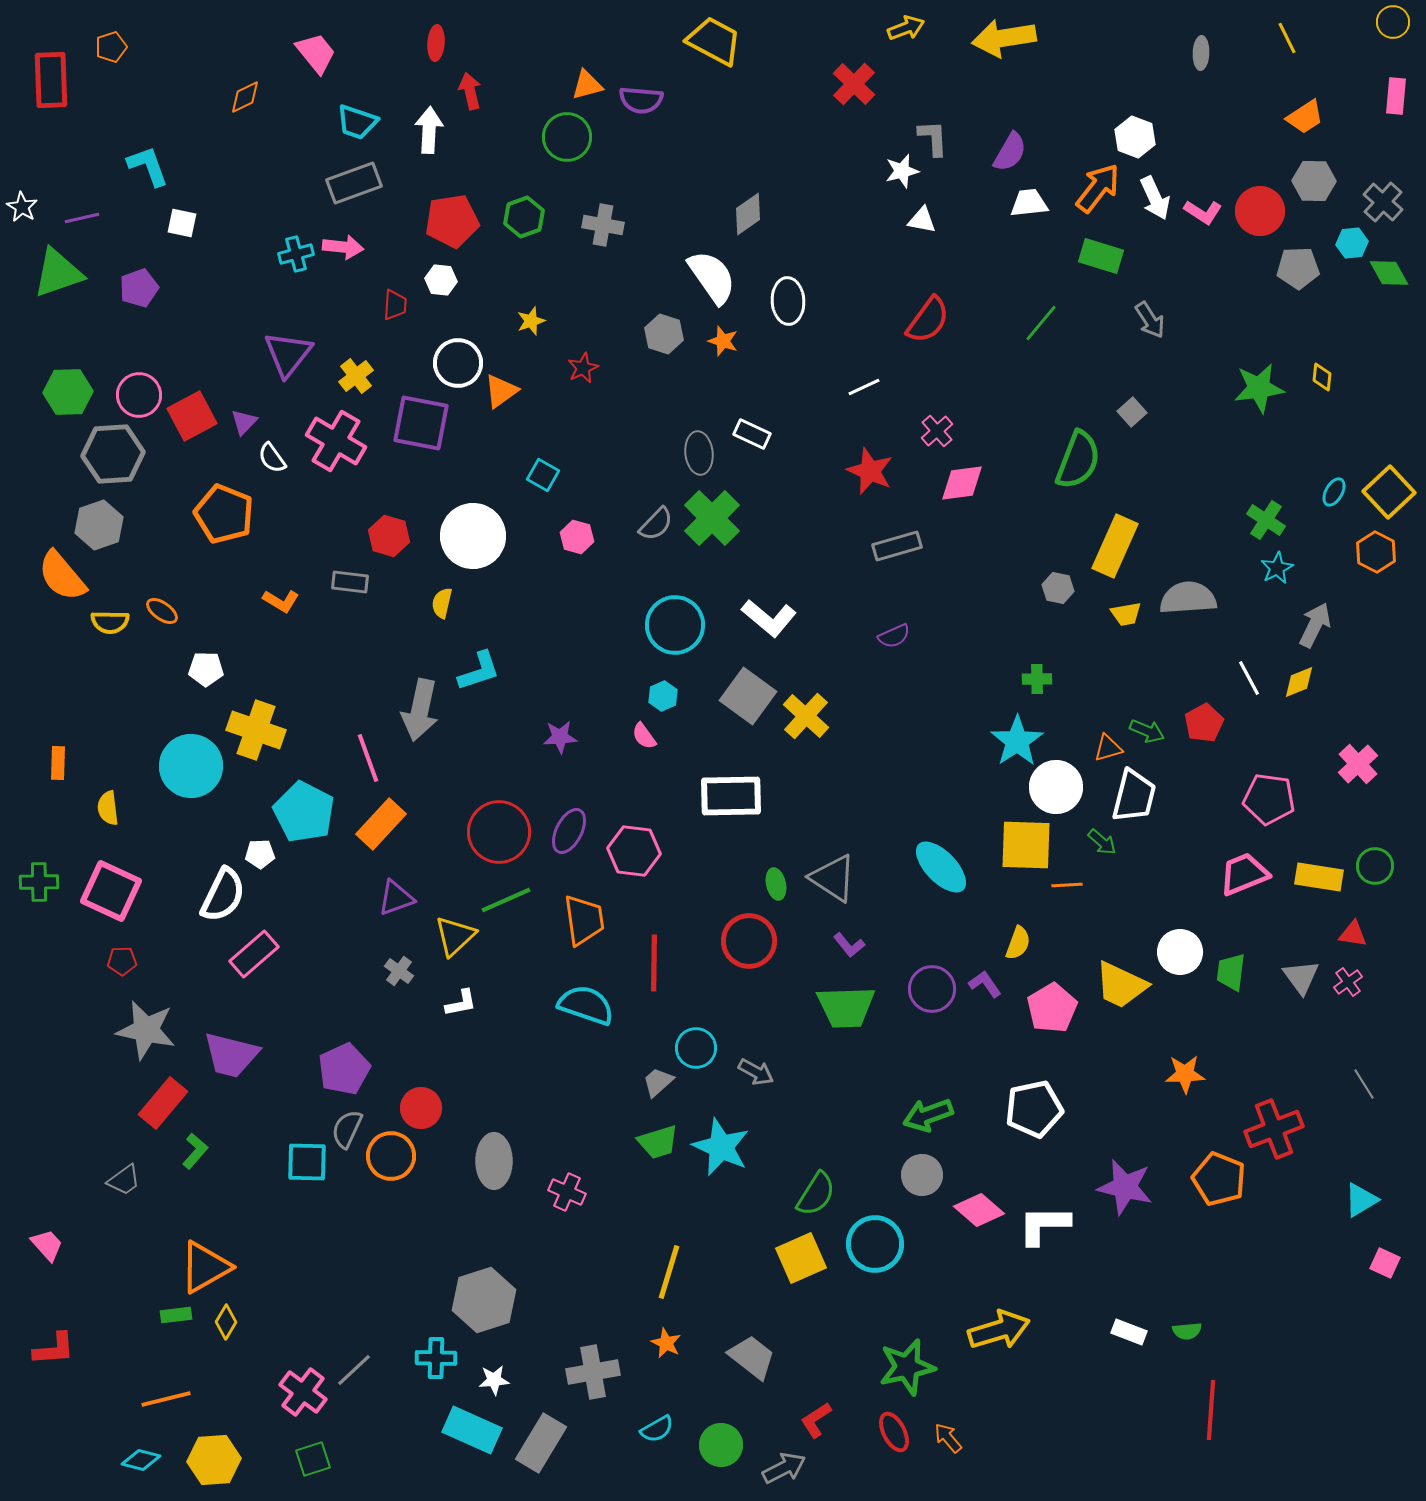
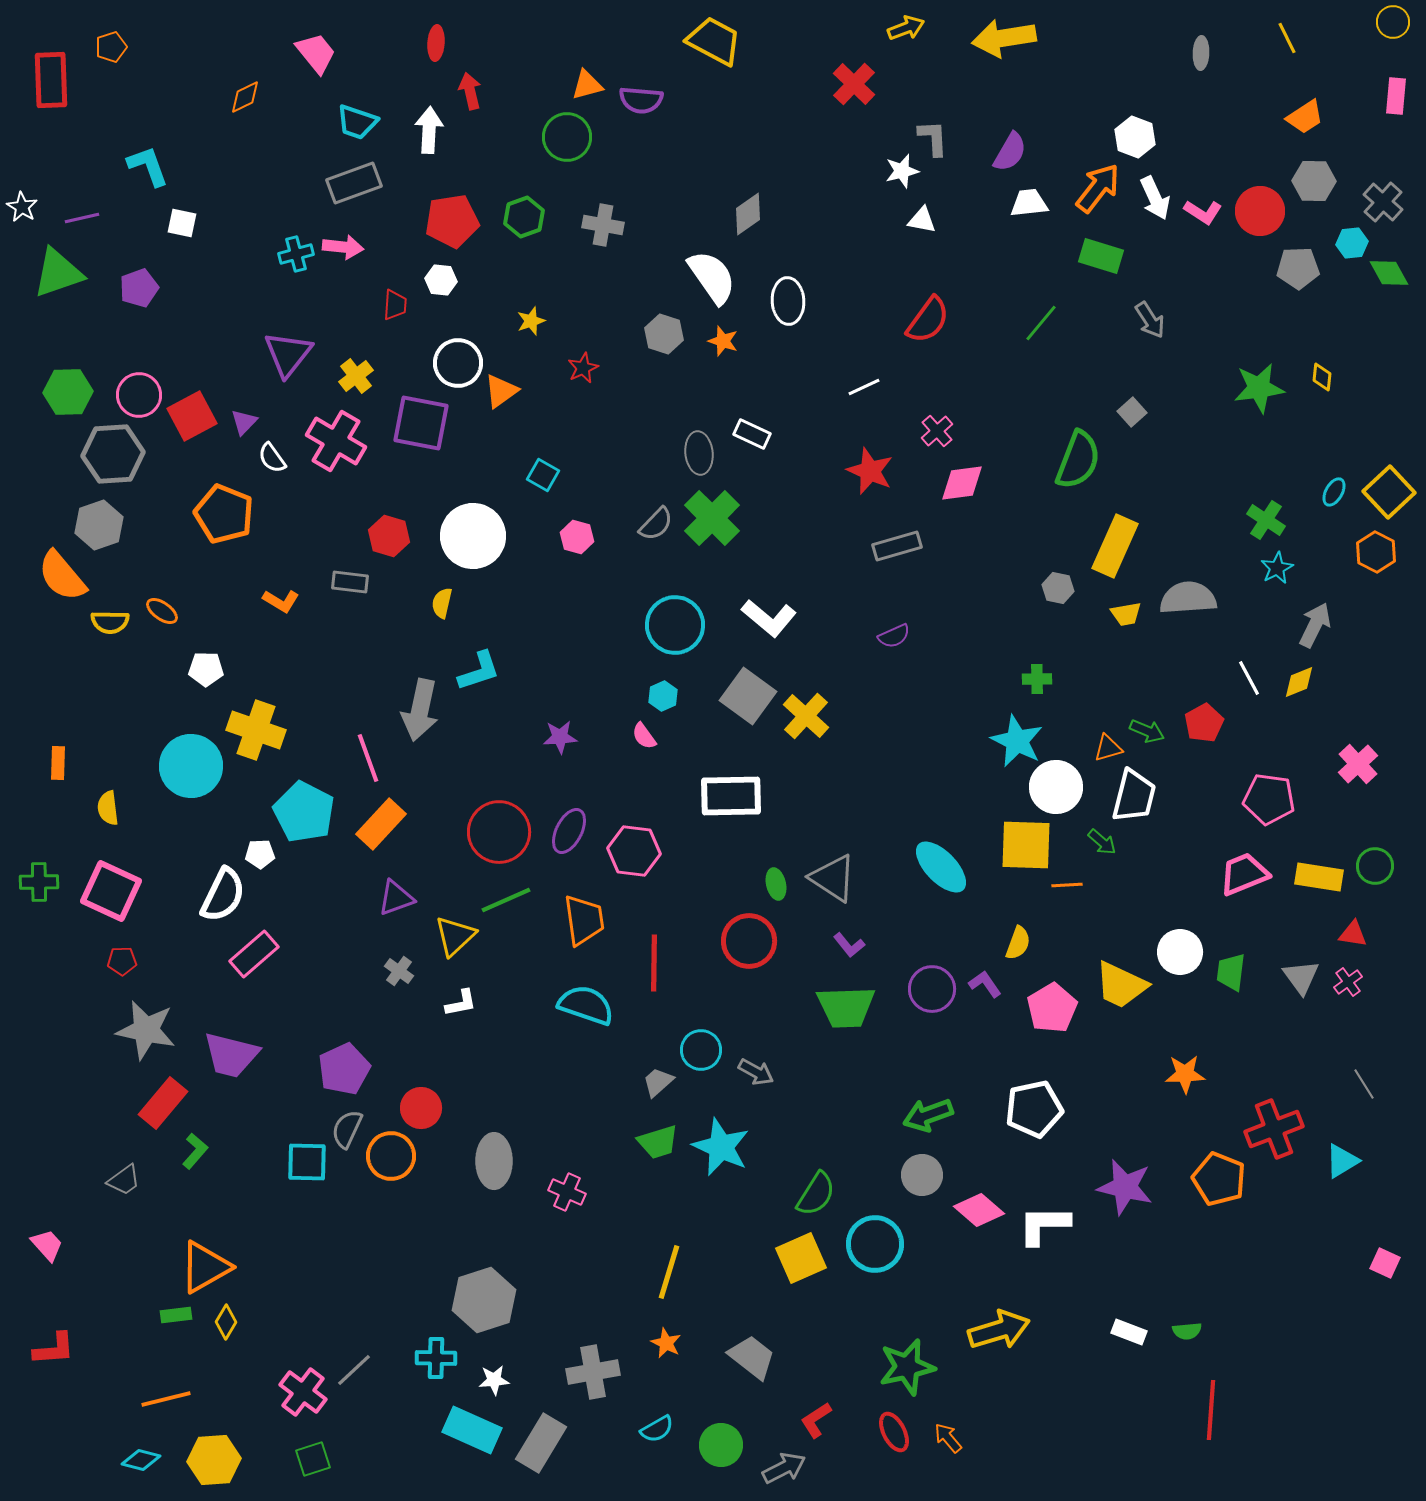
cyan star at (1017, 741): rotated 12 degrees counterclockwise
cyan circle at (696, 1048): moved 5 px right, 2 px down
cyan triangle at (1361, 1200): moved 19 px left, 39 px up
